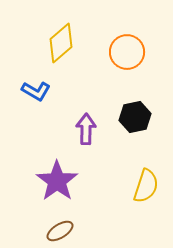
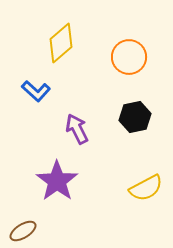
orange circle: moved 2 px right, 5 px down
blue L-shape: rotated 12 degrees clockwise
purple arrow: moved 9 px left; rotated 28 degrees counterclockwise
yellow semicircle: moved 2 px down; rotated 44 degrees clockwise
brown ellipse: moved 37 px left
